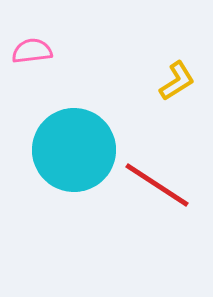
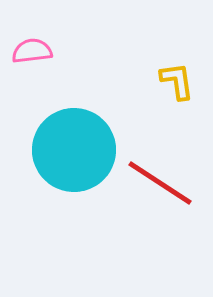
yellow L-shape: rotated 66 degrees counterclockwise
red line: moved 3 px right, 2 px up
